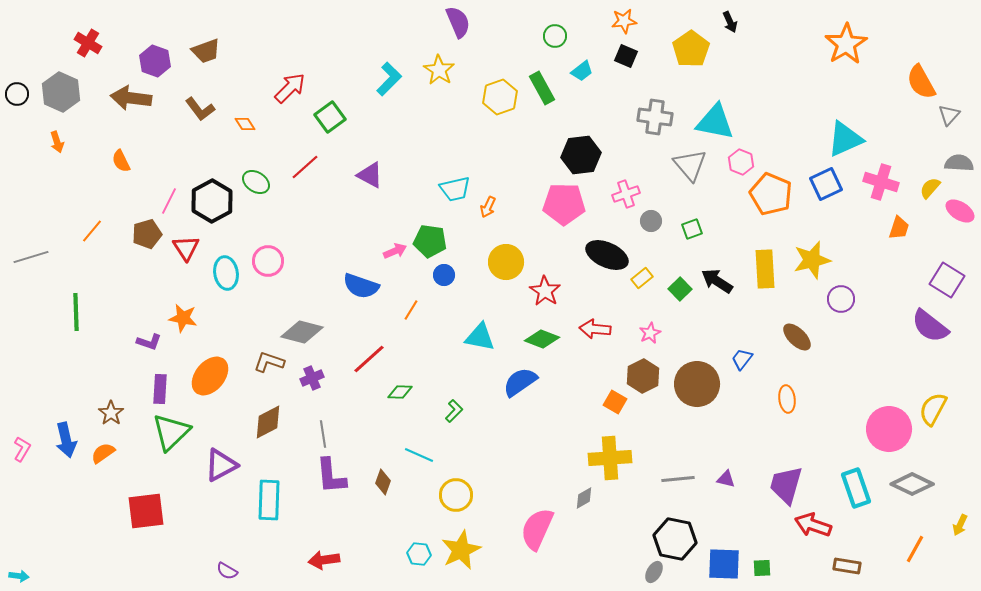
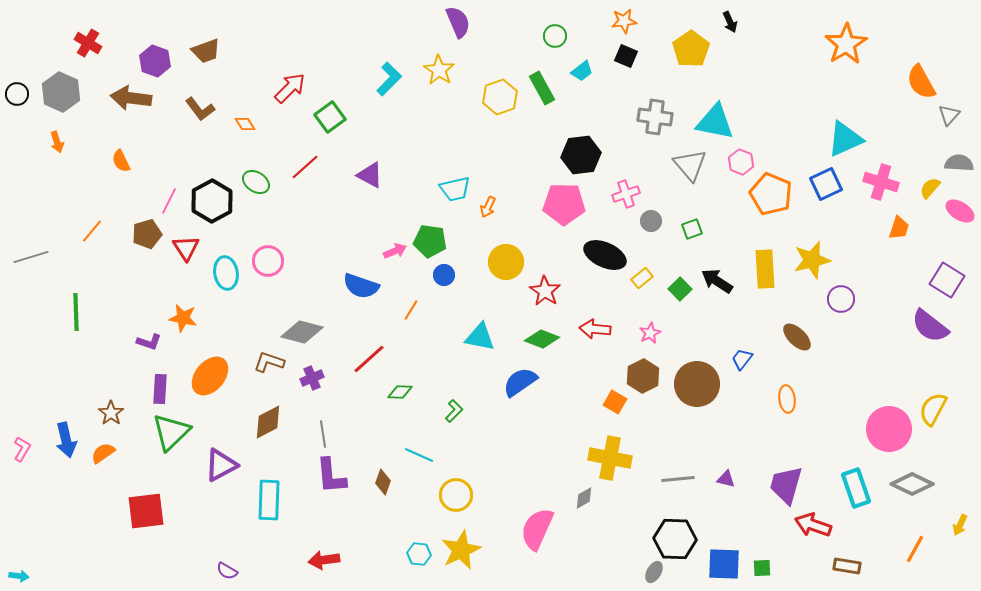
black ellipse at (607, 255): moved 2 px left
yellow cross at (610, 458): rotated 15 degrees clockwise
black hexagon at (675, 539): rotated 9 degrees counterclockwise
